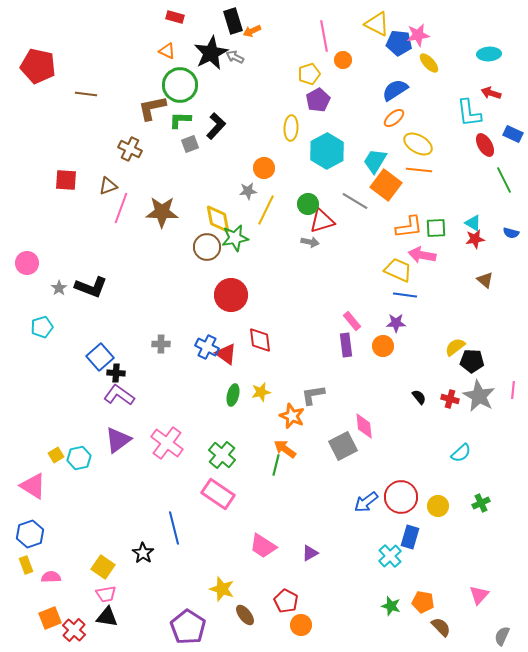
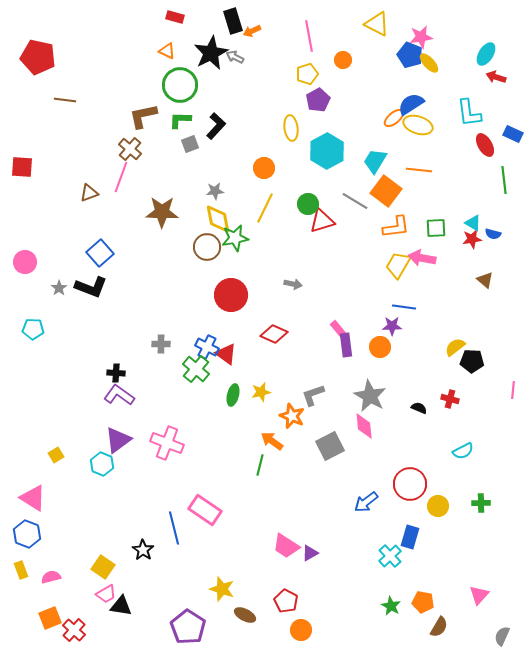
pink star at (418, 35): moved 3 px right, 2 px down
pink line at (324, 36): moved 15 px left
blue pentagon at (399, 43): moved 11 px right, 12 px down; rotated 15 degrees clockwise
cyan ellipse at (489, 54): moved 3 px left; rotated 55 degrees counterclockwise
red pentagon at (38, 66): moved 9 px up
yellow pentagon at (309, 74): moved 2 px left
blue semicircle at (395, 90): moved 16 px right, 14 px down
red arrow at (491, 93): moved 5 px right, 16 px up
brown line at (86, 94): moved 21 px left, 6 px down
brown L-shape at (152, 108): moved 9 px left, 8 px down
yellow ellipse at (291, 128): rotated 10 degrees counterclockwise
yellow ellipse at (418, 144): moved 19 px up; rotated 12 degrees counterclockwise
brown cross at (130, 149): rotated 15 degrees clockwise
red square at (66, 180): moved 44 px left, 13 px up
green line at (504, 180): rotated 20 degrees clockwise
orange square at (386, 185): moved 6 px down
brown triangle at (108, 186): moved 19 px left, 7 px down
gray star at (248, 191): moved 33 px left
pink line at (121, 208): moved 31 px up
yellow line at (266, 210): moved 1 px left, 2 px up
orange L-shape at (409, 227): moved 13 px left
blue semicircle at (511, 233): moved 18 px left, 1 px down
red star at (475, 239): moved 3 px left
gray arrow at (310, 242): moved 17 px left, 42 px down
pink arrow at (422, 255): moved 3 px down
pink circle at (27, 263): moved 2 px left, 1 px up
yellow trapezoid at (398, 270): moved 5 px up; rotated 84 degrees counterclockwise
blue line at (405, 295): moved 1 px left, 12 px down
pink rectangle at (352, 321): moved 13 px left, 9 px down
purple star at (396, 323): moved 4 px left, 3 px down
cyan pentagon at (42, 327): moved 9 px left, 2 px down; rotated 20 degrees clockwise
red diamond at (260, 340): moved 14 px right, 6 px up; rotated 60 degrees counterclockwise
orange circle at (383, 346): moved 3 px left, 1 px down
blue square at (100, 357): moved 104 px up
gray L-shape at (313, 395): rotated 10 degrees counterclockwise
gray star at (479, 396): moved 109 px left
black semicircle at (419, 397): moved 11 px down; rotated 28 degrees counterclockwise
pink cross at (167, 443): rotated 16 degrees counterclockwise
gray square at (343, 446): moved 13 px left
orange arrow at (285, 449): moved 13 px left, 8 px up
cyan semicircle at (461, 453): moved 2 px right, 2 px up; rotated 15 degrees clockwise
green cross at (222, 455): moved 26 px left, 86 px up
cyan hexagon at (79, 458): moved 23 px right, 6 px down; rotated 25 degrees counterclockwise
green line at (276, 465): moved 16 px left
pink triangle at (33, 486): moved 12 px down
pink rectangle at (218, 494): moved 13 px left, 16 px down
red circle at (401, 497): moved 9 px right, 13 px up
green cross at (481, 503): rotated 24 degrees clockwise
blue hexagon at (30, 534): moved 3 px left; rotated 20 degrees counterclockwise
pink trapezoid at (263, 546): moved 23 px right
black star at (143, 553): moved 3 px up
yellow rectangle at (26, 565): moved 5 px left, 5 px down
pink semicircle at (51, 577): rotated 12 degrees counterclockwise
pink trapezoid at (106, 594): rotated 20 degrees counterclockwise
green star at (391, 606): rotated 12 degrees clockwise
brown ellipse at (245, 615): rotated 25 degrees counterclockwise
black triangle at (107, 617): moved 14 px right, 11 px up
orange circle at (301, 625): moved 5 px down
brown semicircle at (441, 627): moved 2 px left; rotated 75 degrees clockwise
